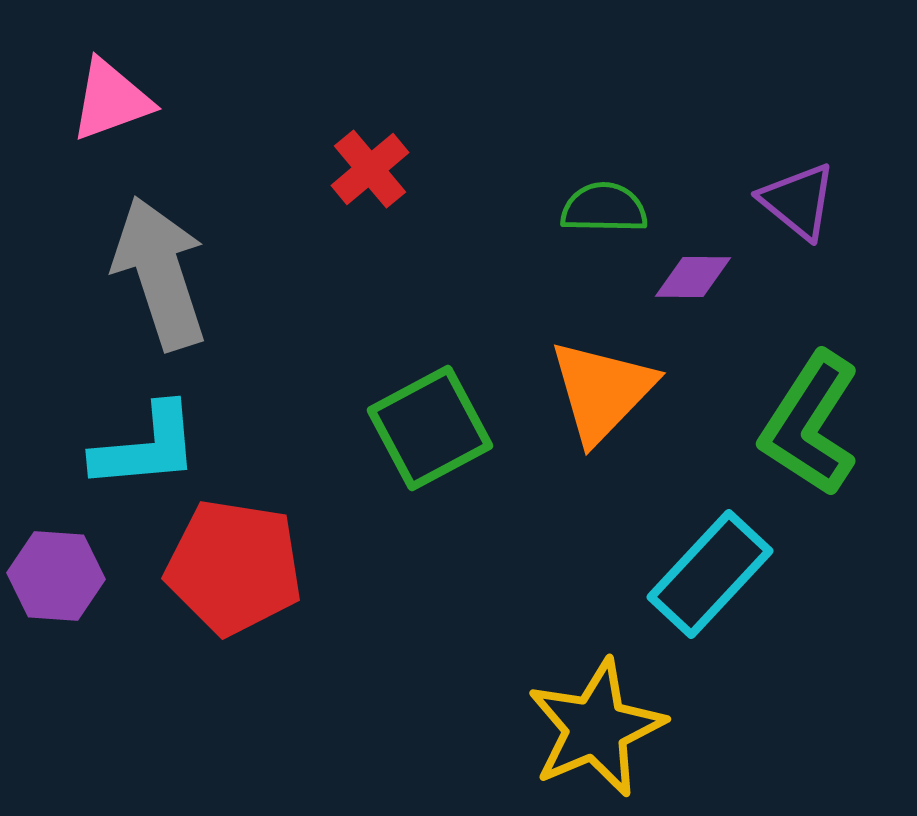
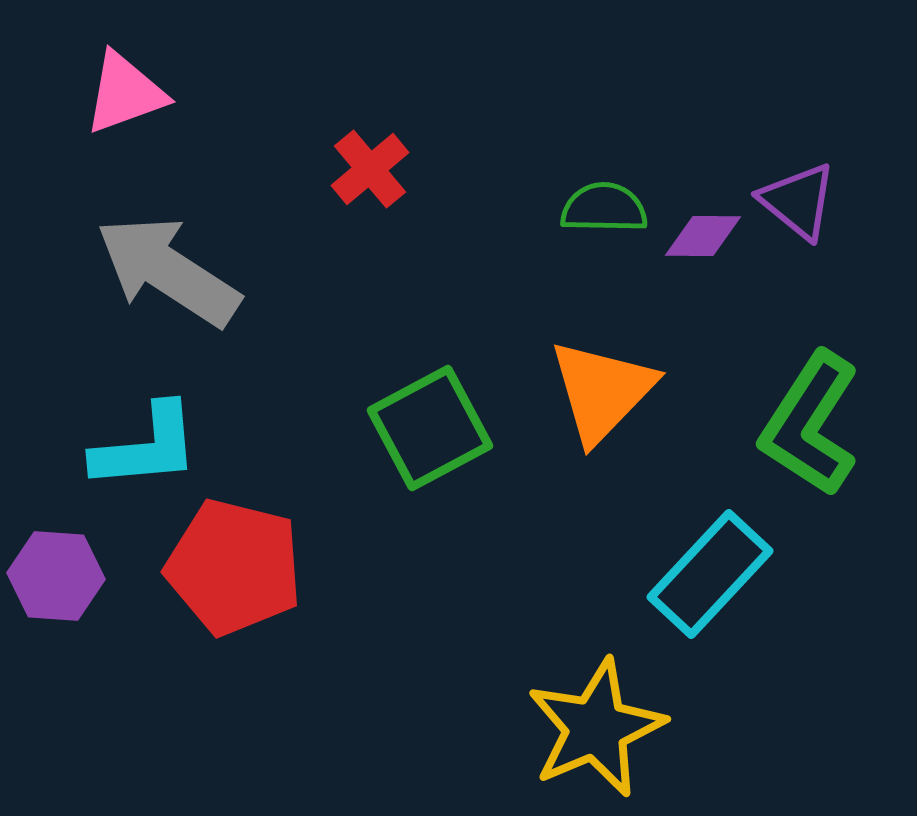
pink triangle: moved 14 px right, 7 px up
gray arrow: moved 8 px right, 2 px up; rotated 39 degrees counterclockwise
purple diamond: moved 10 px right, 41 px up
red pentagon: rotated 5 degrees clockwise
